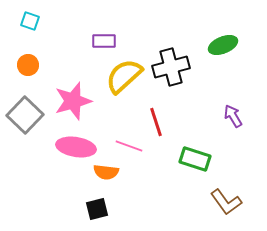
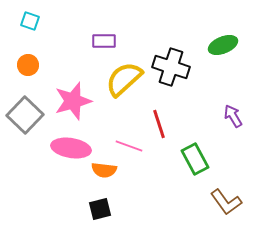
black cross: rotated 33 degrees clockwise
yellow semicircle: moved 3 px down
red line: moved 3 px right, 2 px down
pink ellipse: moved 5 px left, 1 px down
green rectangle: rotated 44 degrees clockwise
orange semicircle: moved 2 px left, 2 px up
black square: moved 3 px right
